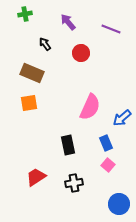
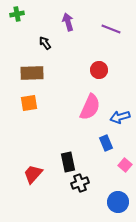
green cross: moved 8 px left
purple arrow: rotated 24 degrees clockwise
black arrow: moved 1 px up
red circle: moved 18 px right, 17 px down
brown rectangle: rotated 25 degrees counterclockwise
blue arrow: moved 2 px left, 1 px up; rotated 24 degrees clockwise
black rectangle: moved 17 px down
pink square: moved 17 px right
red trapezoid: moved 3 px left, 3 px up; rotated 15 degrees counterclockwise
black cross: moved 6 px right; rotated 12 degrees counterclockwise
blue circle: moved 1 px left, 2 px up
